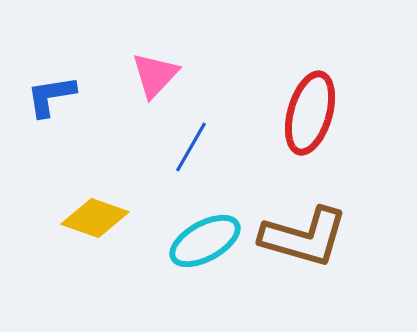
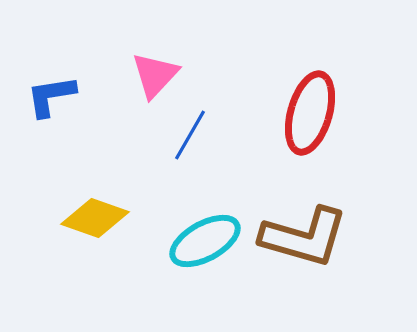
blue line: moved 1 px left, 12 px up
